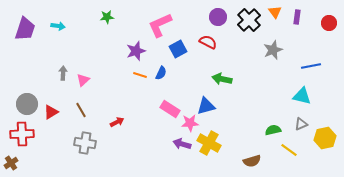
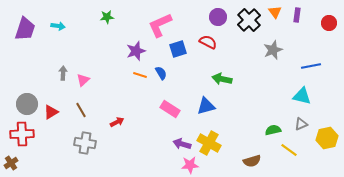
purple rectangle: moved 2 px up
blue square: rotated 12 degrees clockwise
blue semicircle: rotated 56 degrees counterclockwise
pink star: moved 42 px down
yellow hexagon: moved 2 px right
